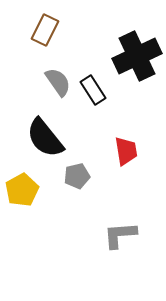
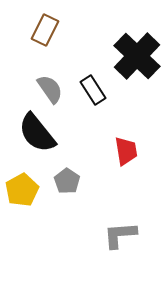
black cross: rotated 21 degrees counterclockwise
gray semicircle: moved 8 px left, 7 px down
black semicircle: moved 8 px left, 5 px up
gray pentagon: moved 10 px left, 5 px down; rotated 25 degrees counterclockwise
